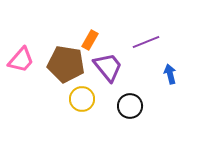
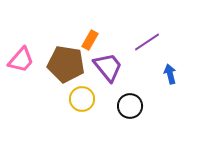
purple line: moved 1 px right; rotated 12 degrees counterclockwise
